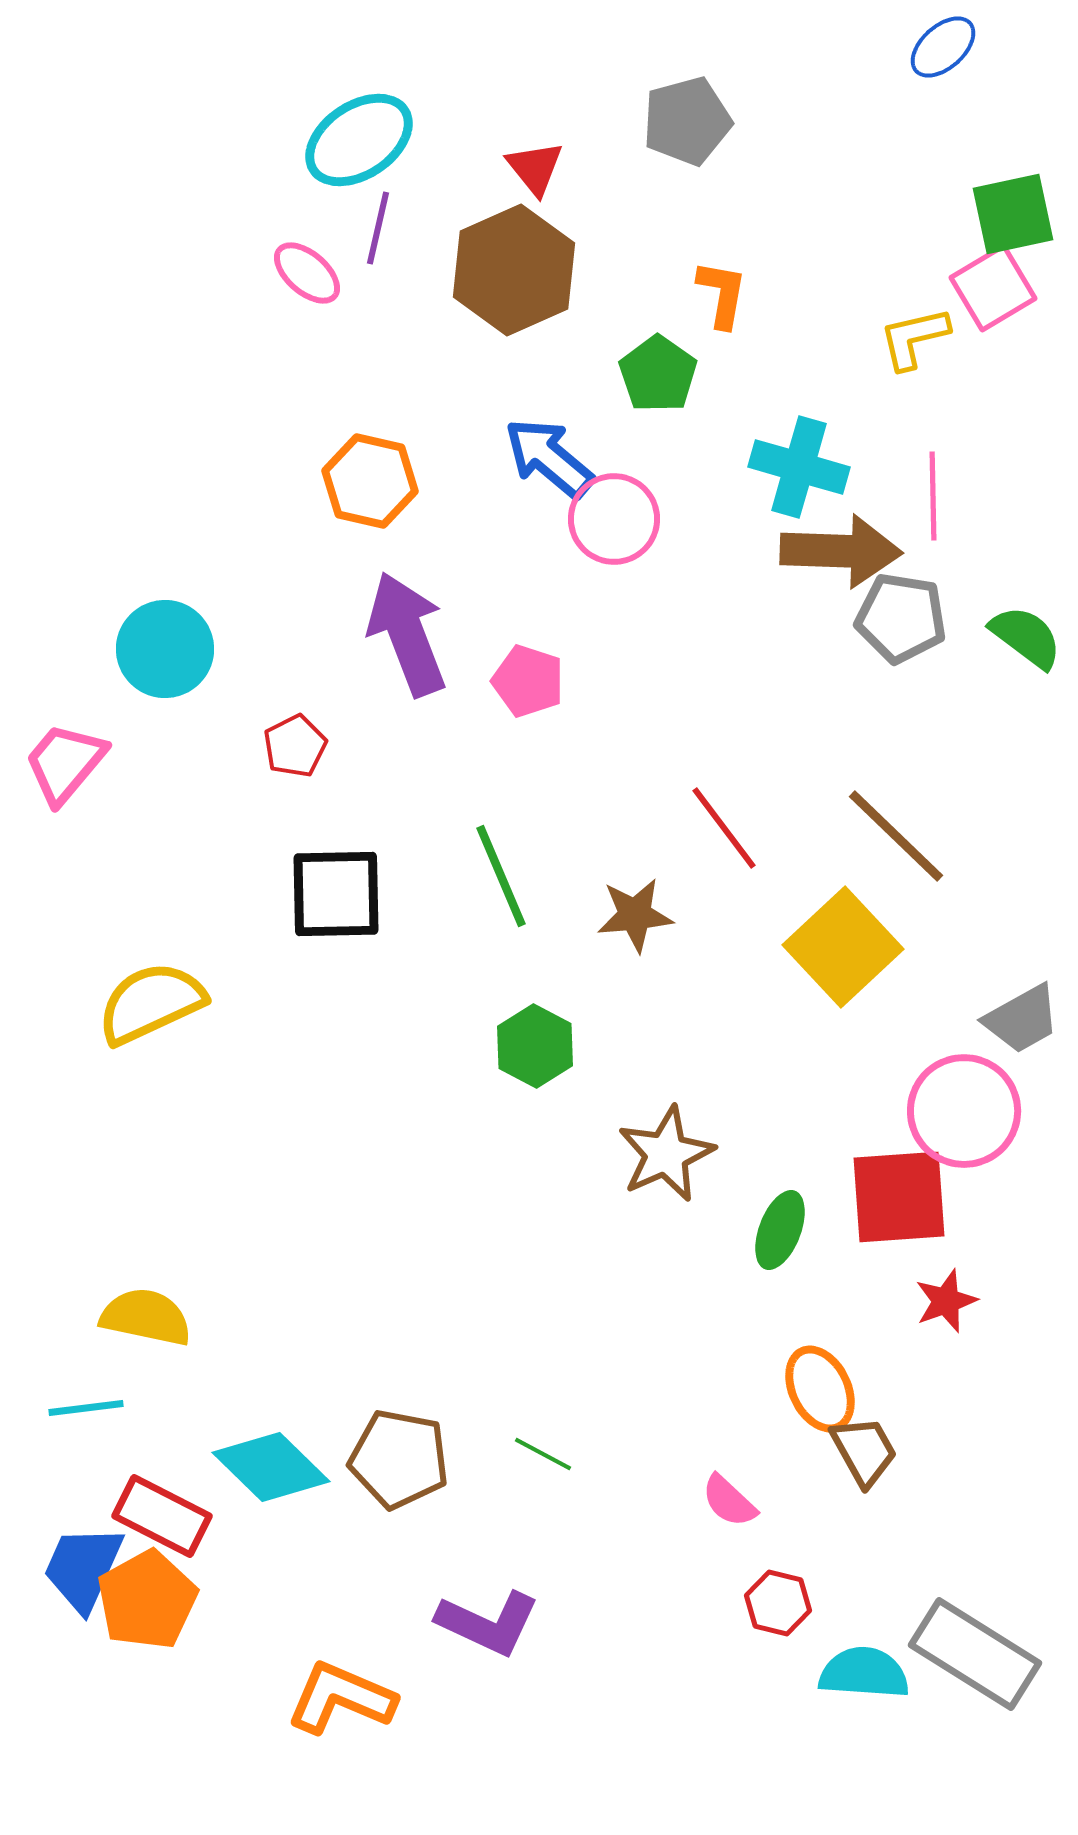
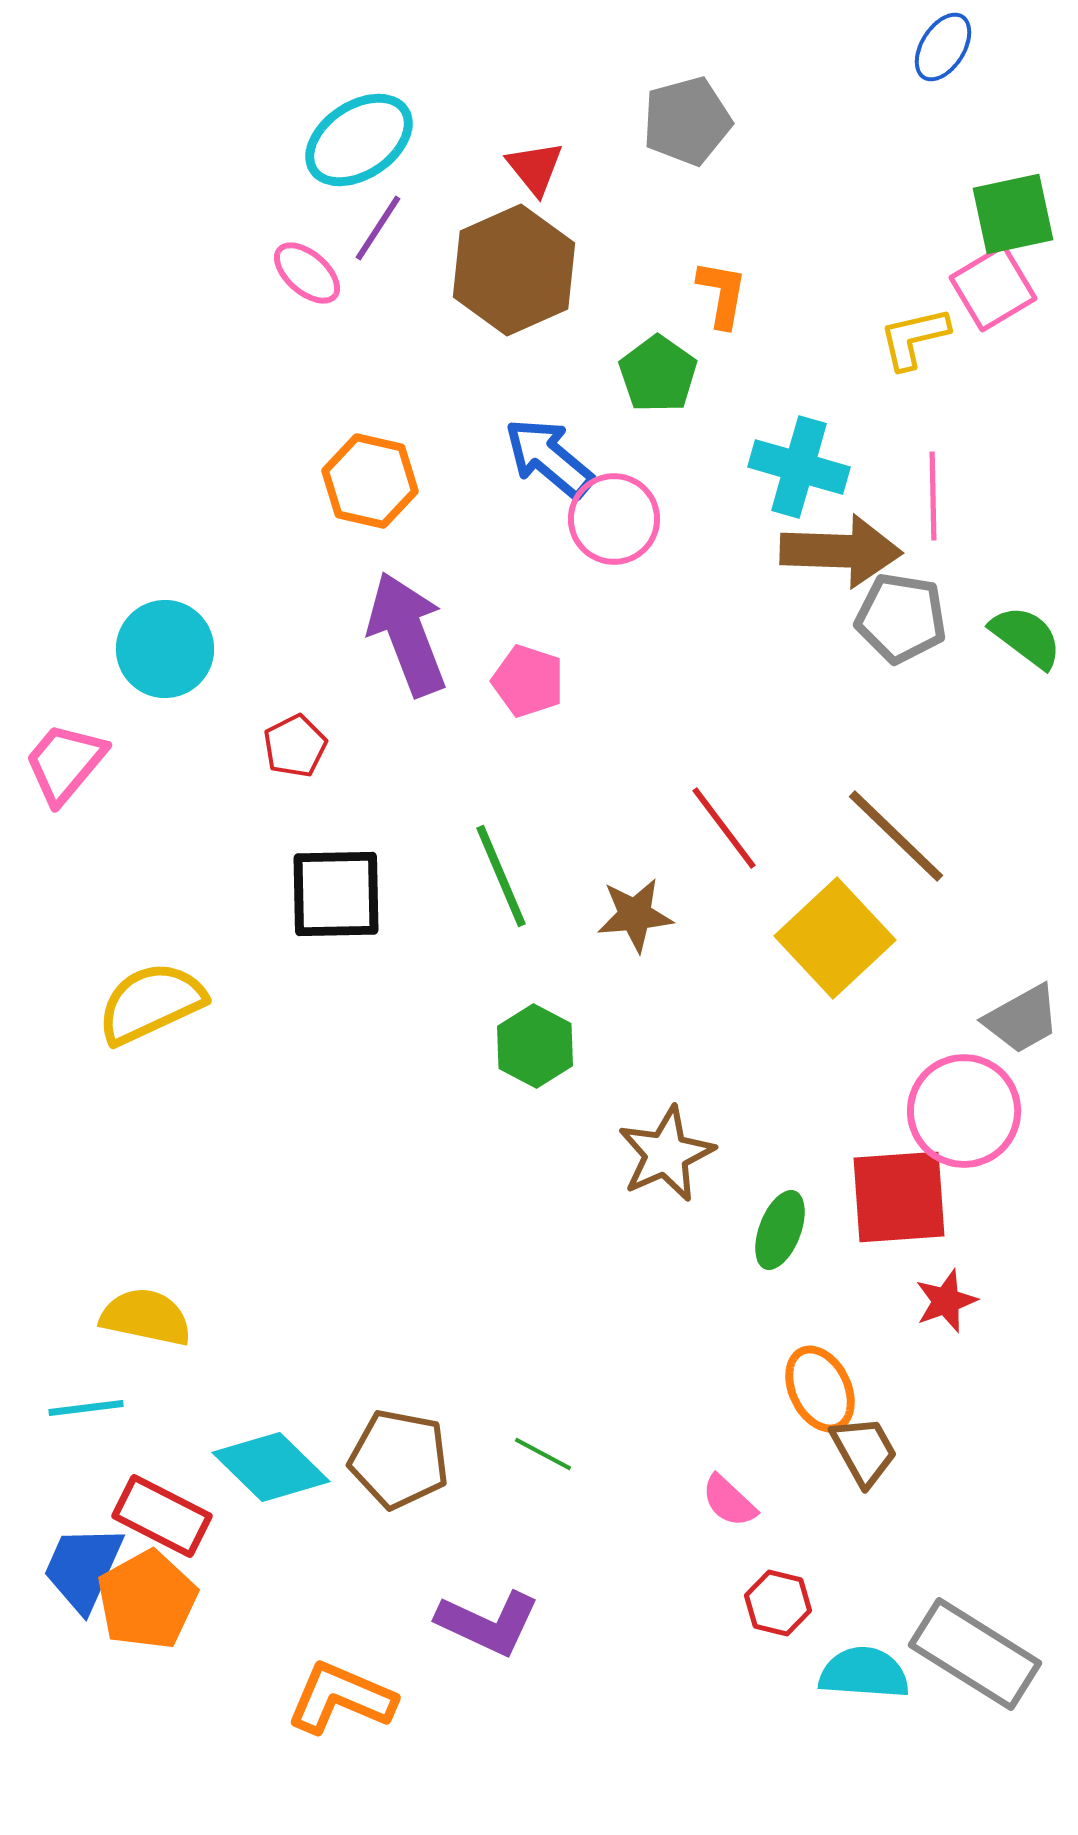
blue ellipse at (943, 47): rotated 16 degrees counterclockwise
purple line at (378, 228): rotated 20 degrees clockwise
yellow square at (843, 947): moved 8 px left, 9 px up
